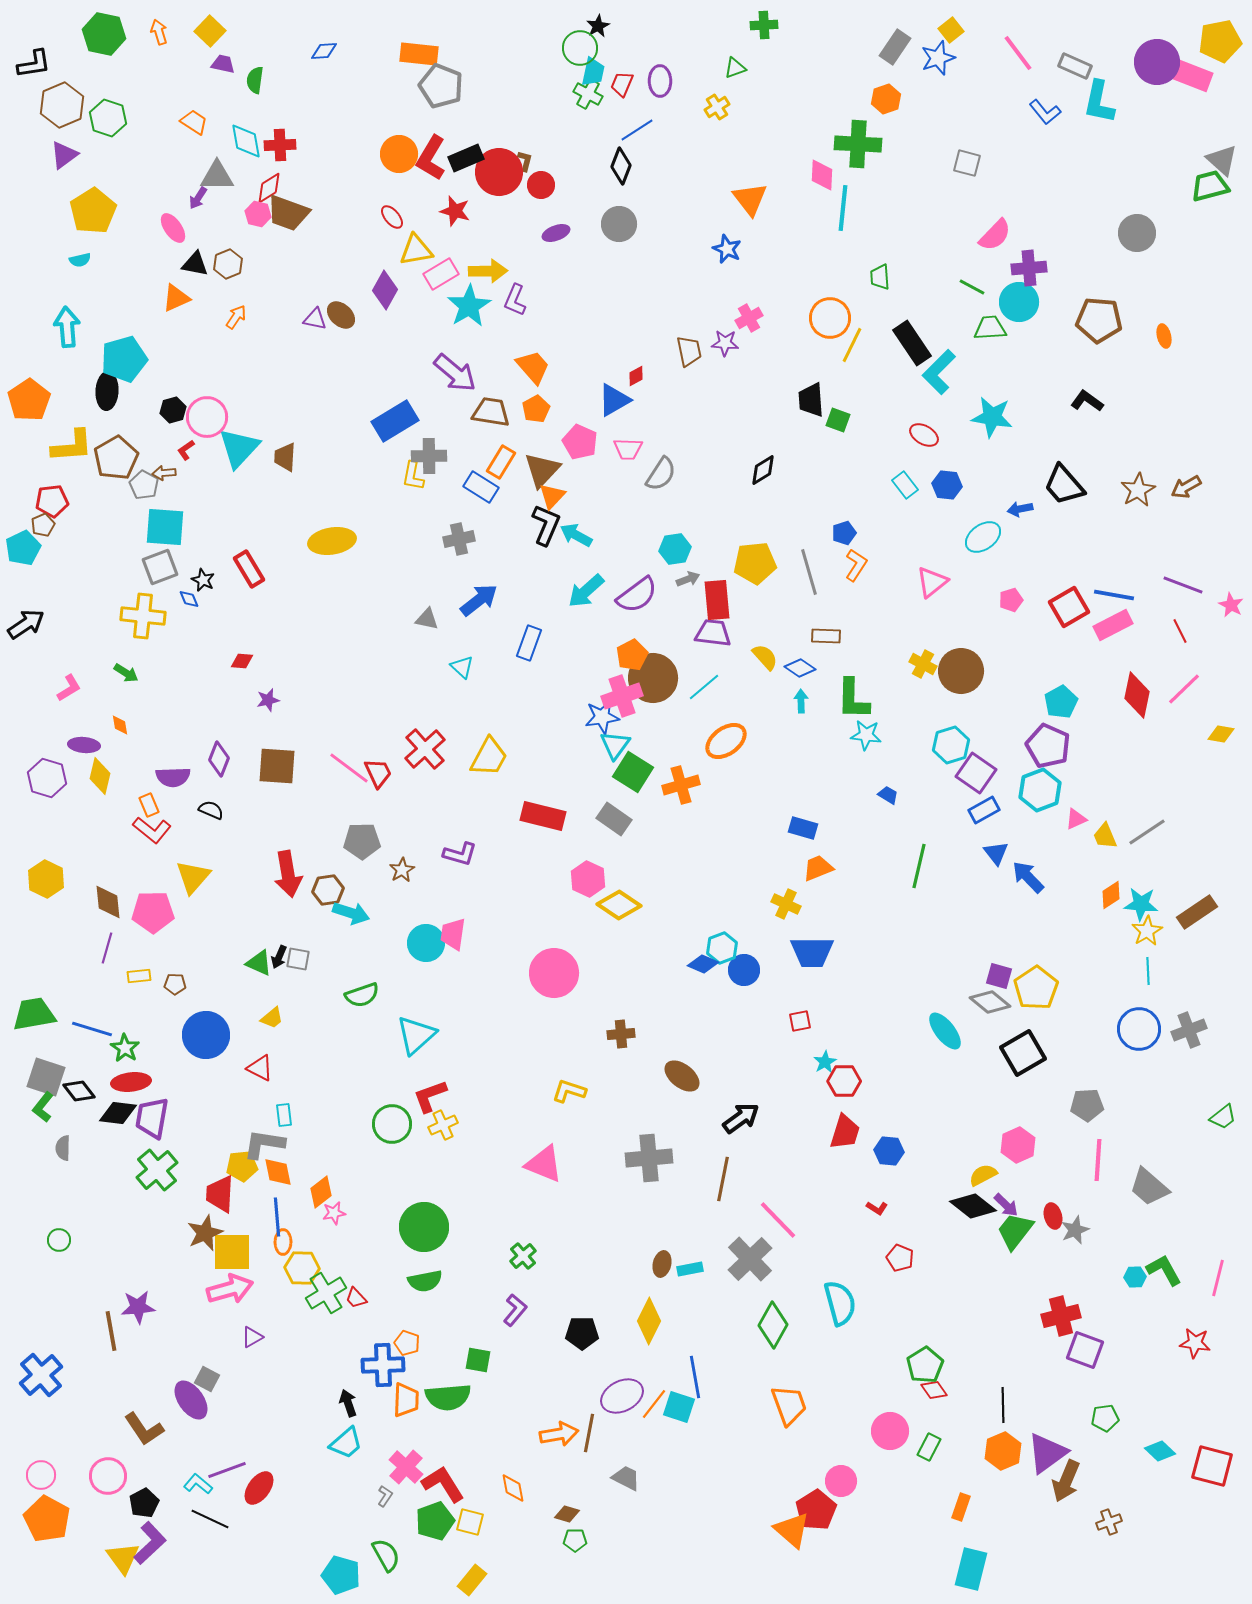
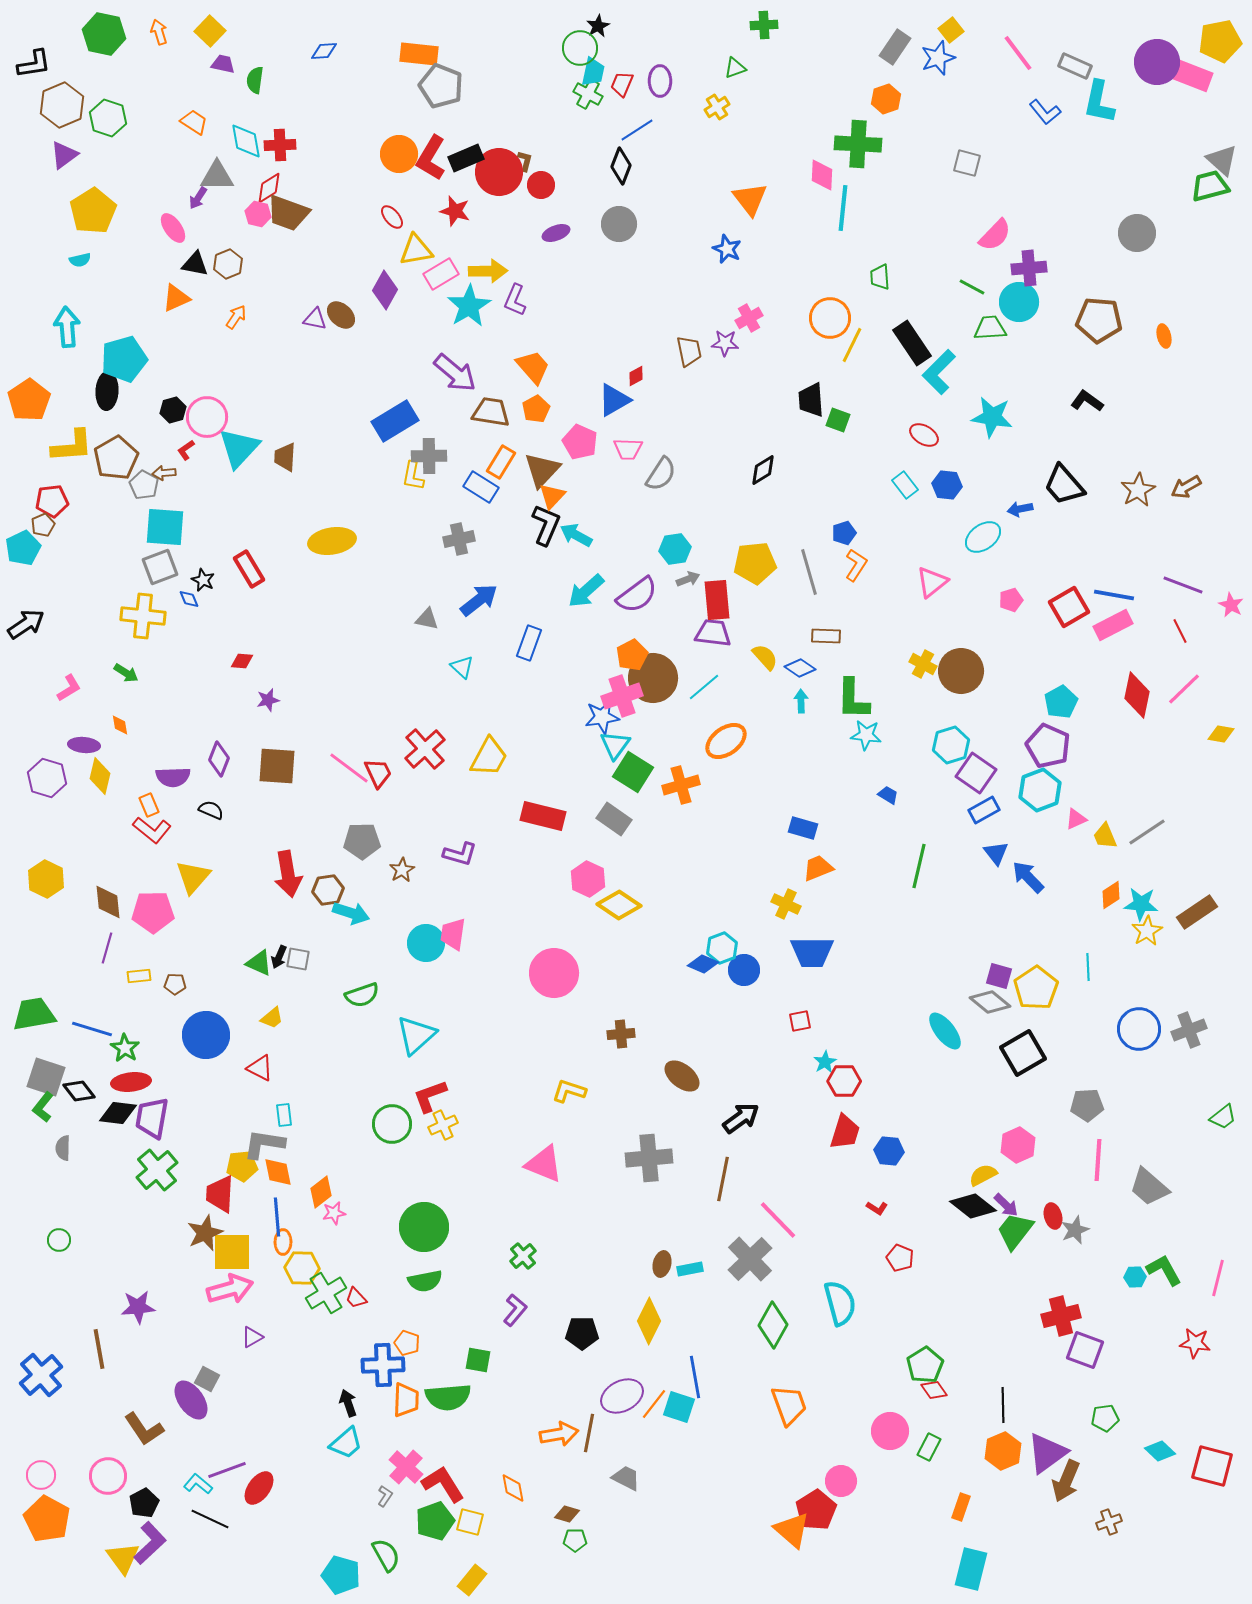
cyan line at (1148, 971): moved 60 px left, 4 px up
brown line at (111, 1331): moved 12 px left, 18 px down
